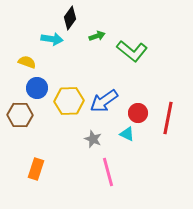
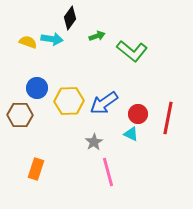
yellow semicircle: moved 1 px right, 20 px up
blue arrow: moved 2 px down
red circle: moved 1 px down
cyan triangle: moved 4 px right
gray star: moved 1 px right, 3 px down; rotated 18 degrees clockwise
